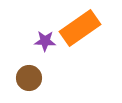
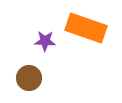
orange rectangle: moved 6 px right; rotated 54 degrees clockwise
